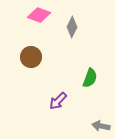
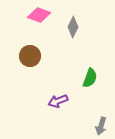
gray diamond: moved 1 px right
brown circle: moved 1 px left, 1 px up
purple arrow: rotated 24 degrees clockwise
gray arrow: rotated 84 degrees counterclockwise
